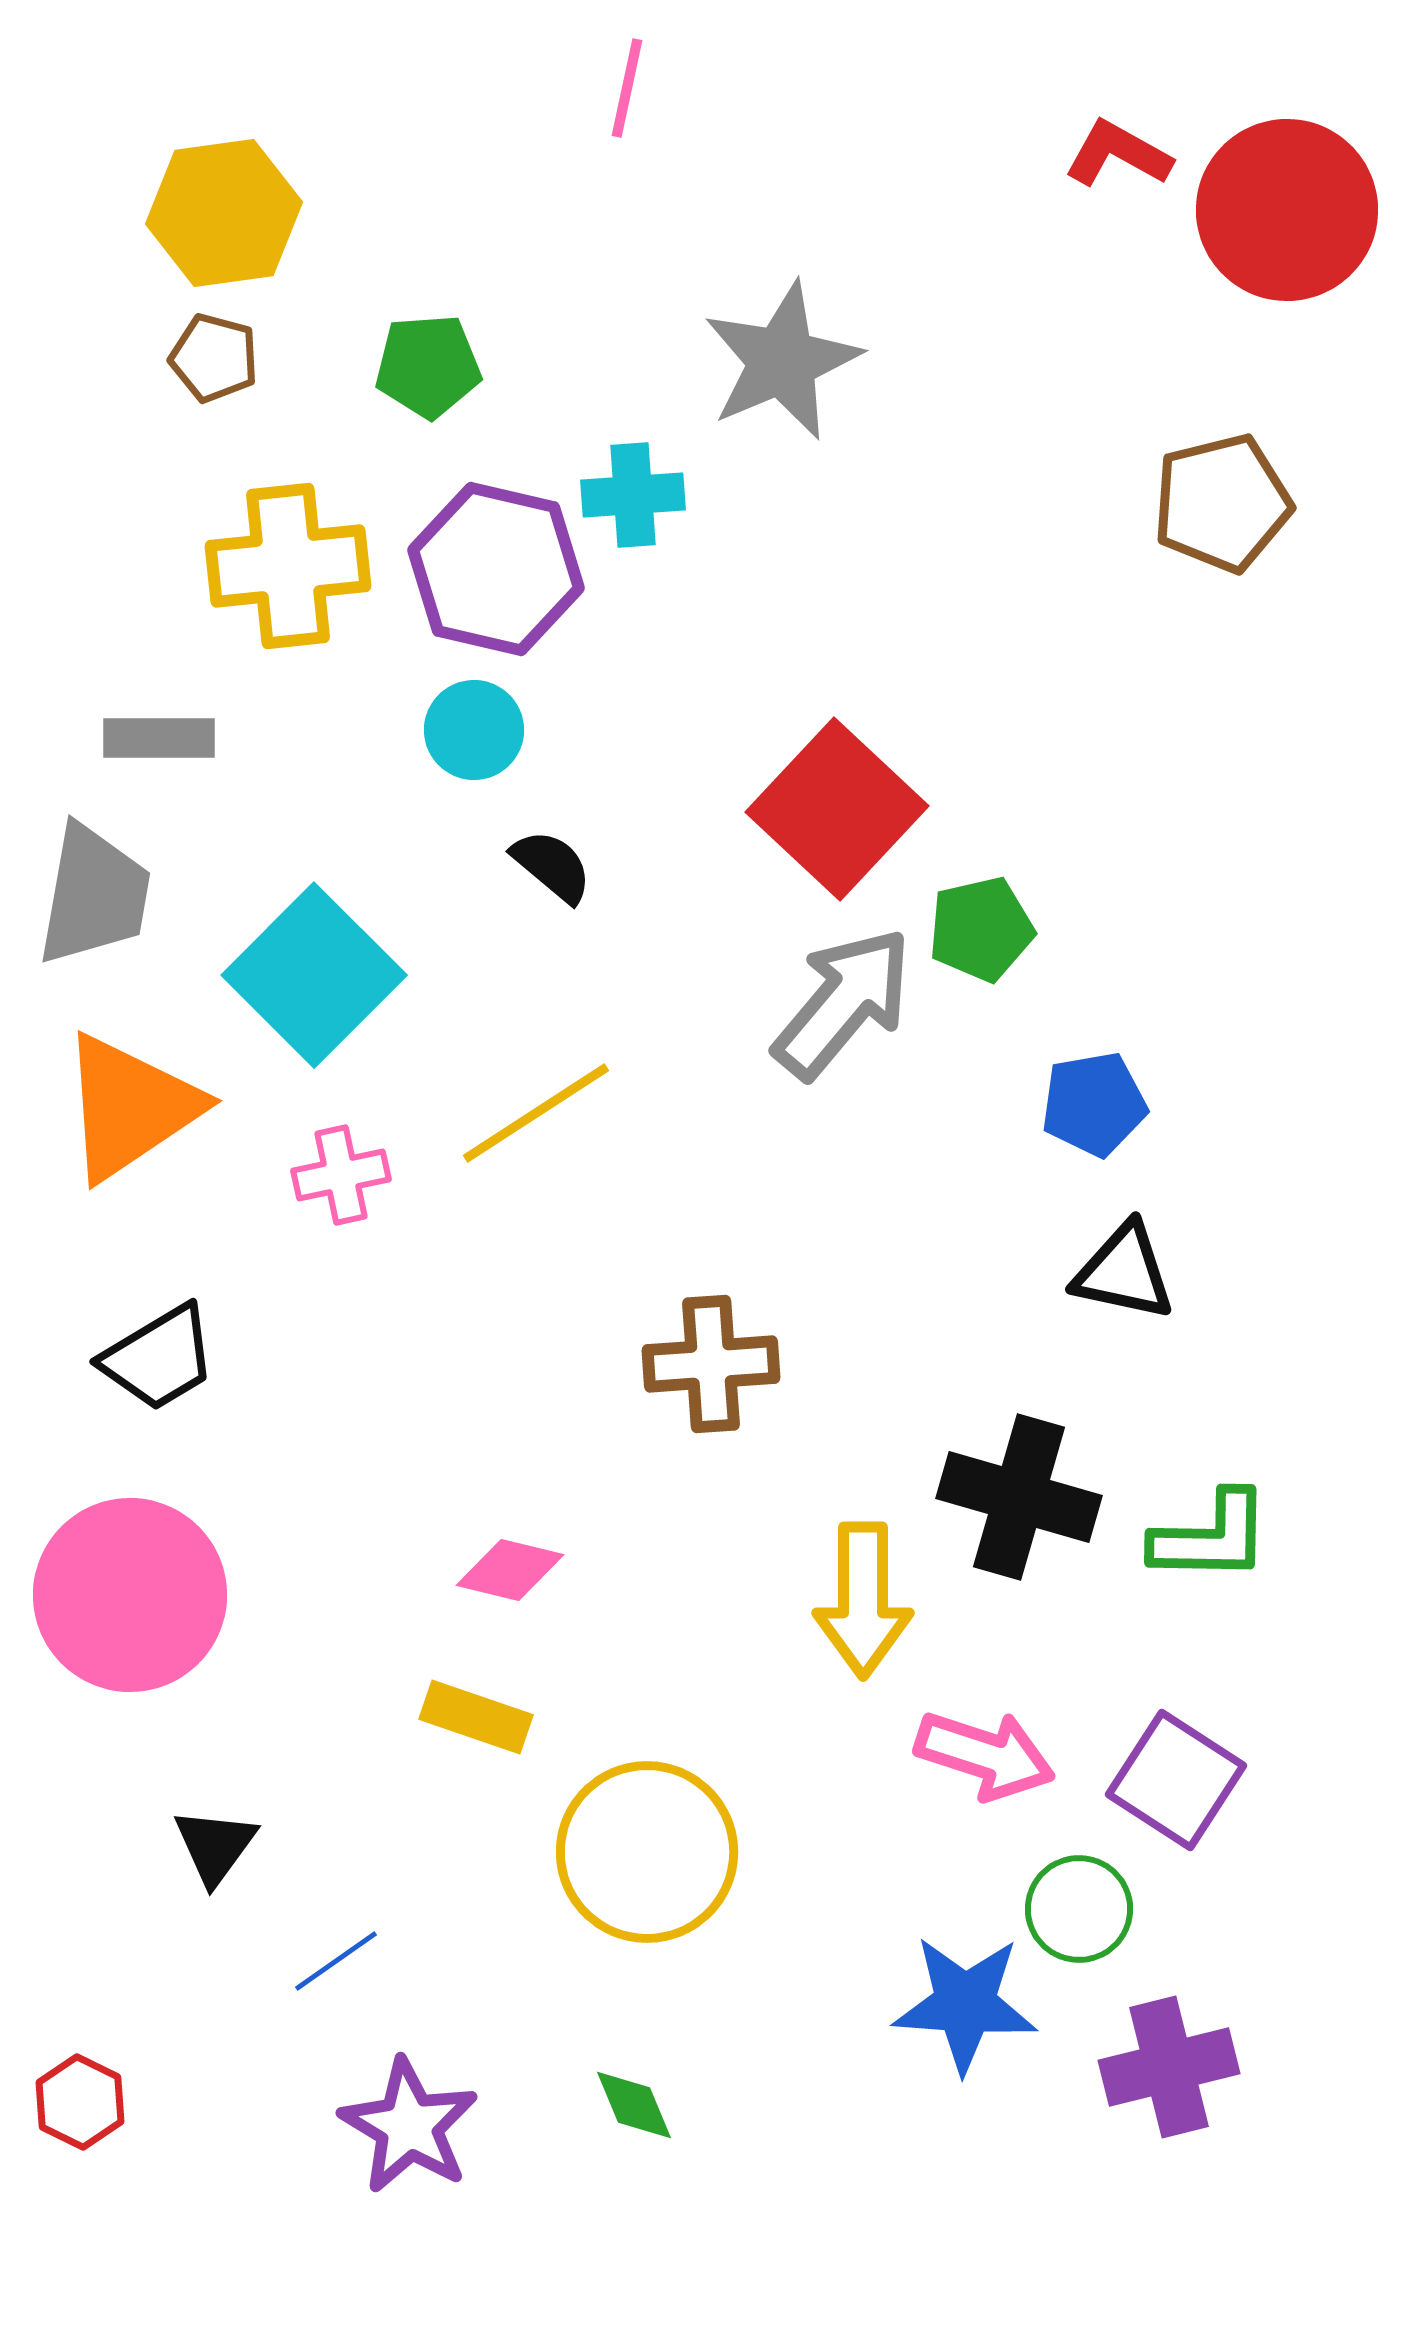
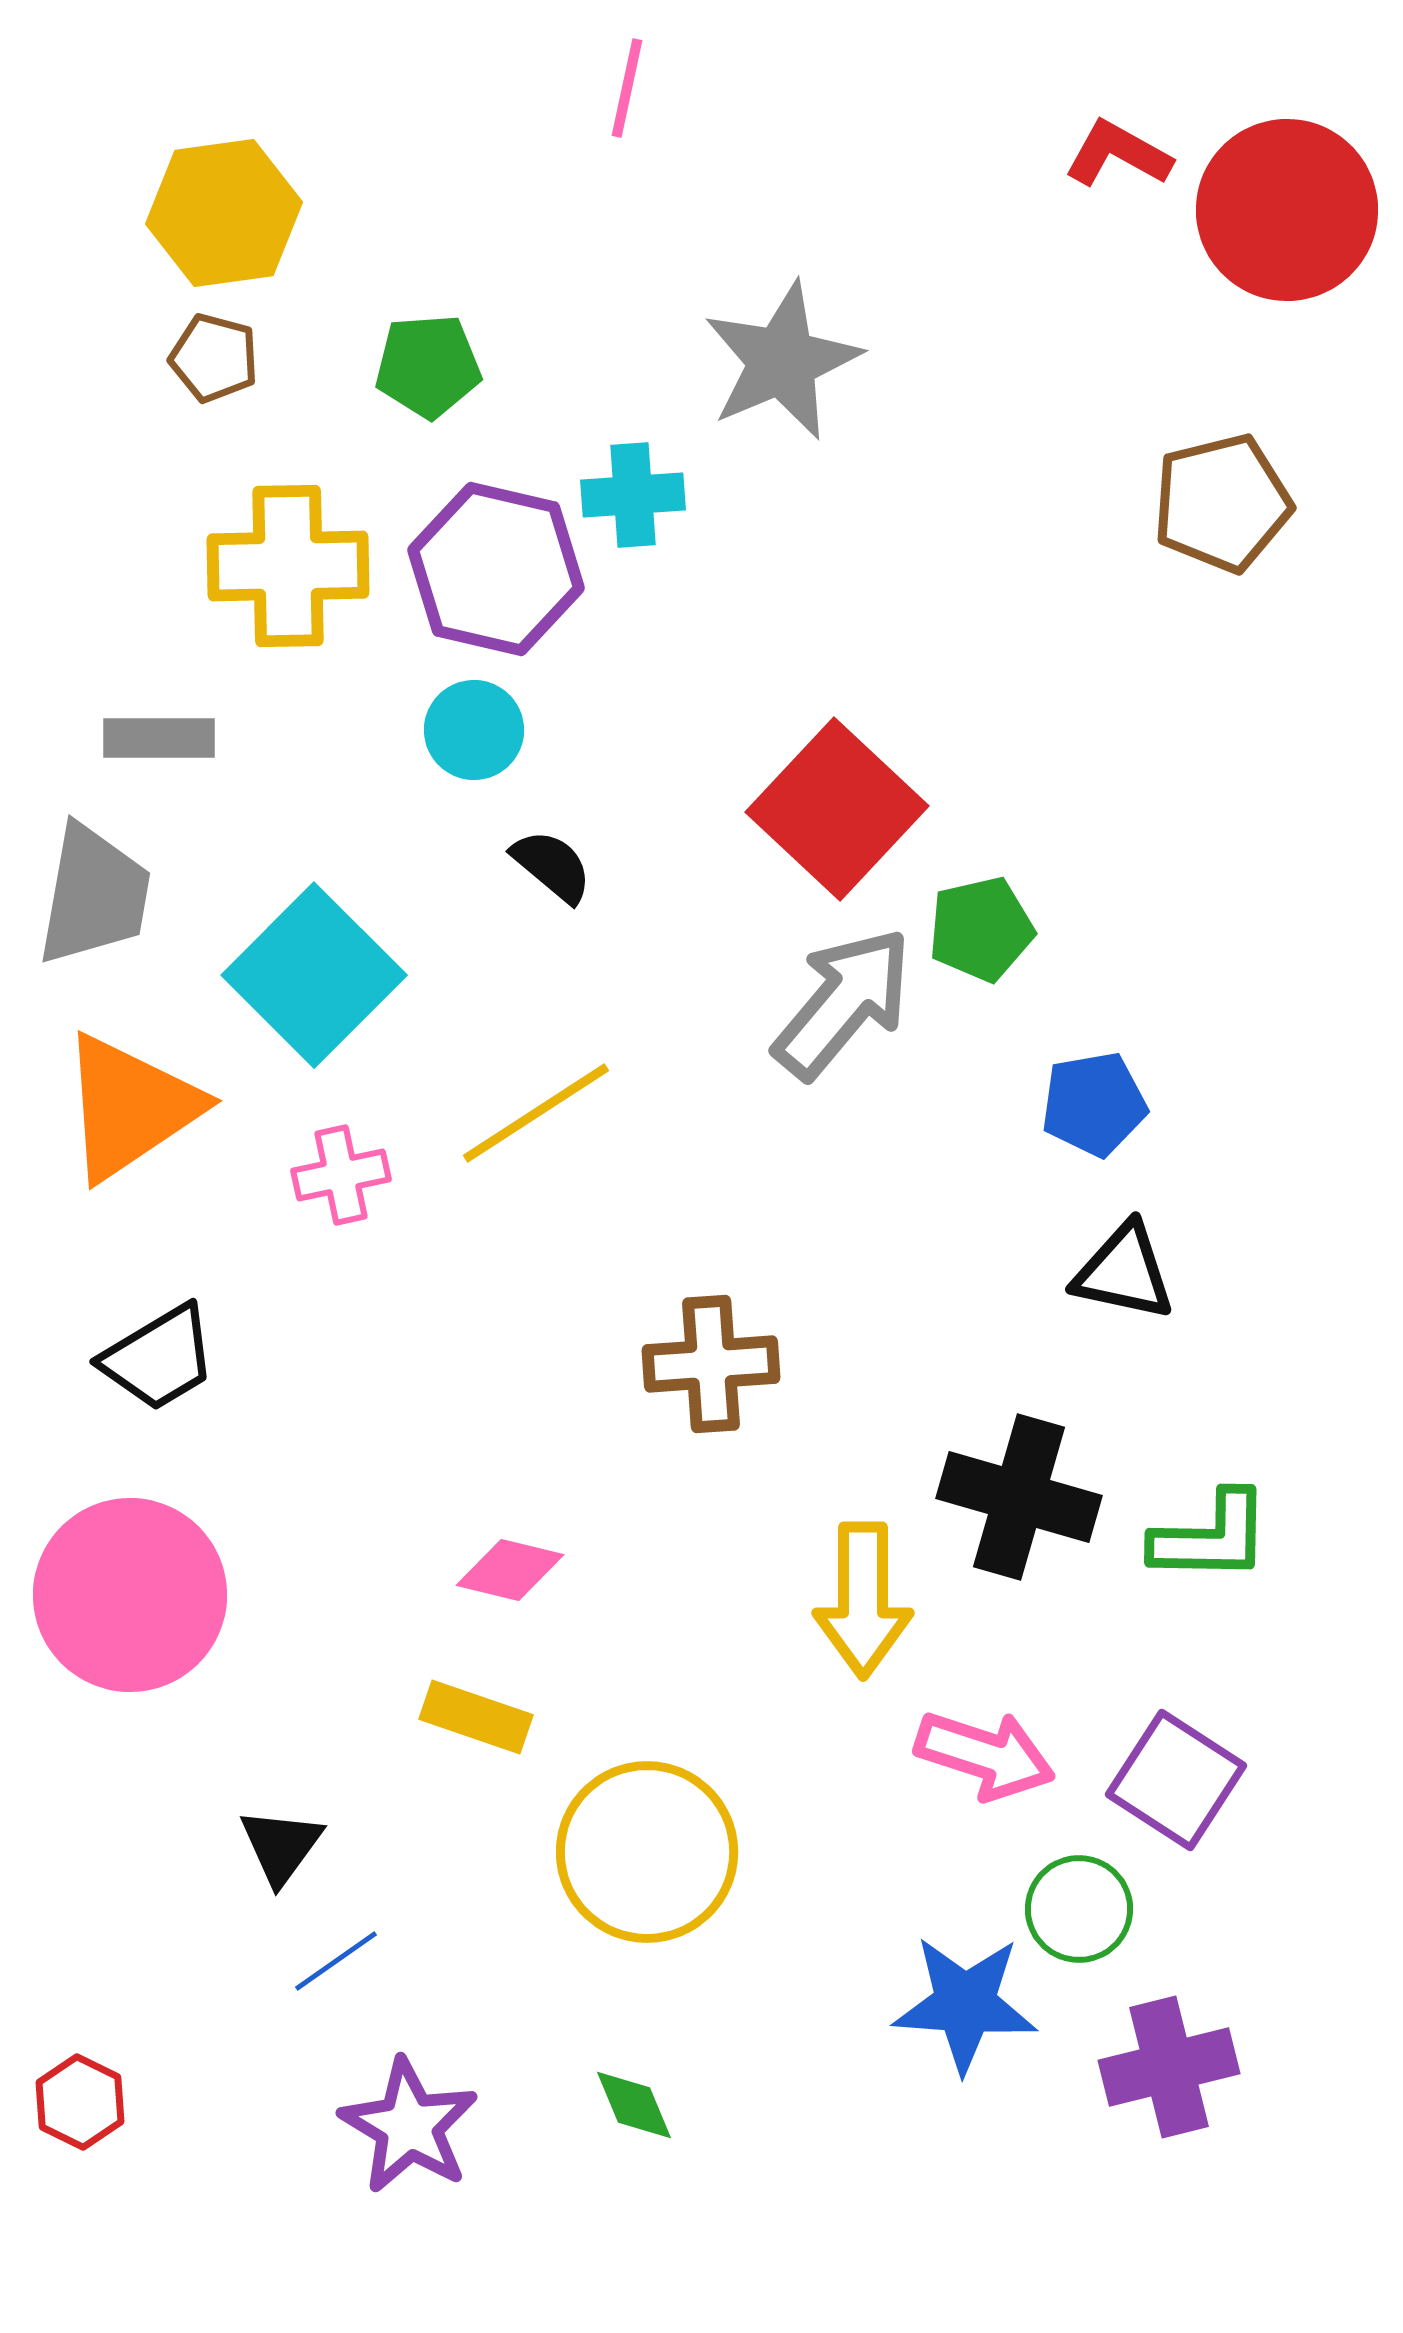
yellow cross at (288, 566): rotated 5 degrees clockwise
black triangle at (215, 1846): moved 66 px right
